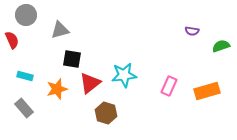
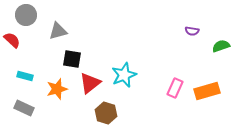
gray triangle: moved 2 px left, 1 px down
red semicircle: rotated 24 degrees counterclockwise
cyan star: rotated 15 degrees counterclockwise
pink rectangle: moved 6 px right, 2 px down
gray rectangle: rotated 24 degrees counterclockwise
